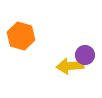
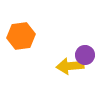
orange hexagon: rotated 24 degrees counterclockwise
